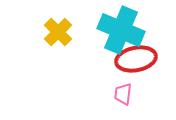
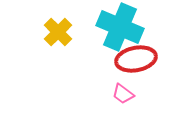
cyan cross: moved 1 px left, 3 px up
pink trapezoid: rotated 60 degrees counterclockwise
